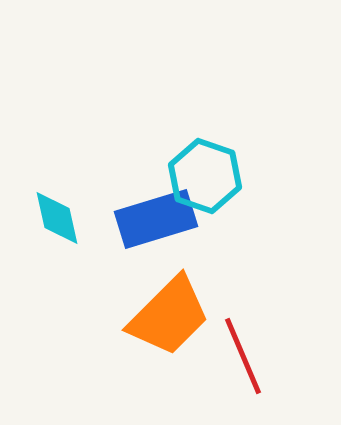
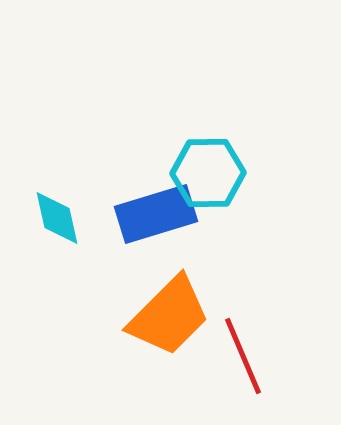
cyan hexagon: moved 3 px right, 3 px up; rotated 20 degrees counterclockwise
blue rectangle: moved 5 px up
